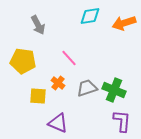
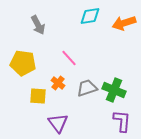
yellow pentagon: moved 2 px down
purple triangle: rotated 30 degrees clockwise
